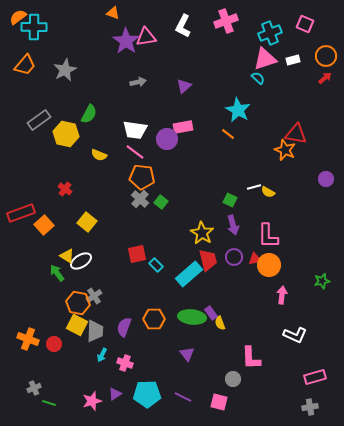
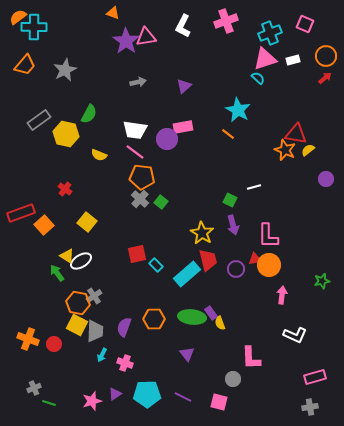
yellow semicircle at (268, 192): moved 40 px right, 42 px up; rotated 112 degrees clockwise
purple circle at (234, 257): moved 2 px right, 12 px down
cyan rectangle at (189, 274): moved 2 px left
